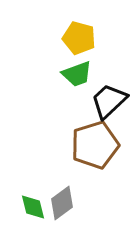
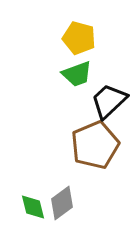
brown pentagon: rotated 6 degrees counterclockwise
